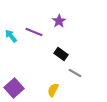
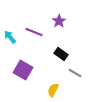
cyan arrow: moved 1 px left, 1 px down
purple square: moved 9 px right, 18 px up; rotated 18 degrees counterclockwise
